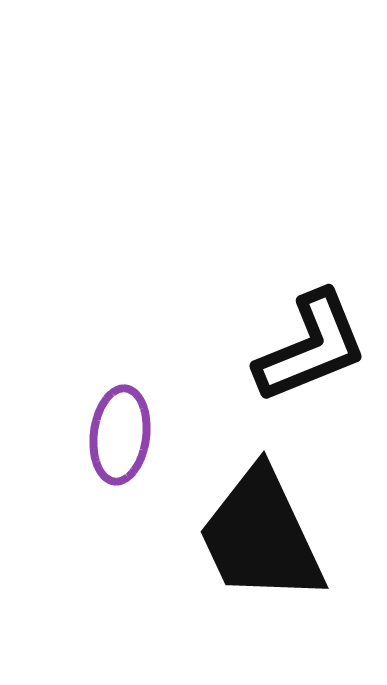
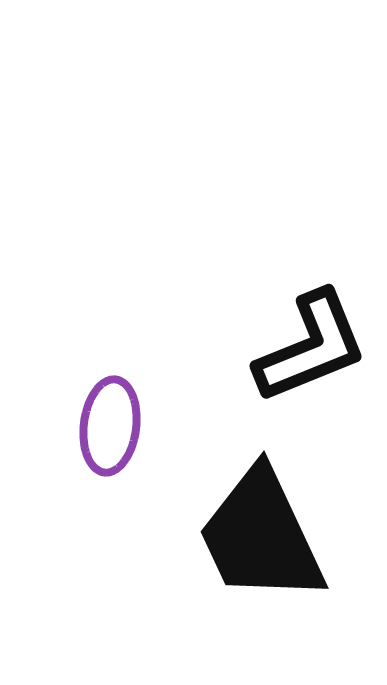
purple ellipse: moved 10 px left, 9 px up
